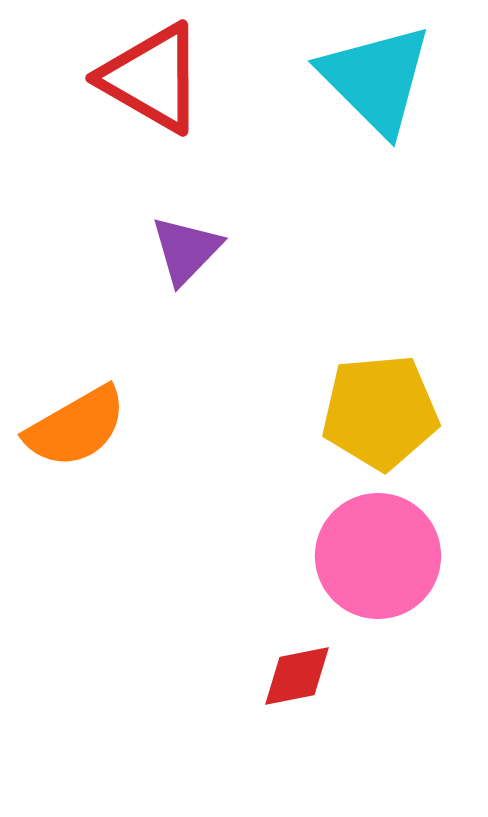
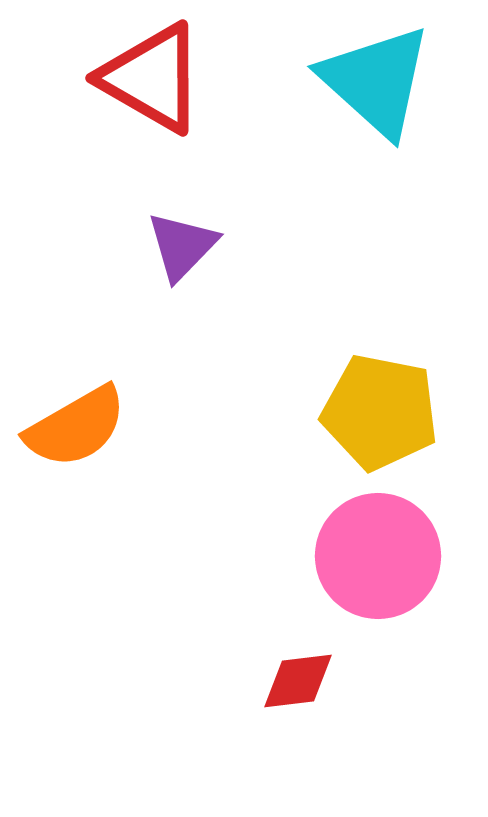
cyan triangle: moved 2 px down; rotated 3 degrees counterclockwise
purple triangle: moved 4 px left, 4 px up
yellow pentagon: rotated 16 degrees clockwise
red diamond: moved 1 px right, 5 px down; rotated 4 degrees clockwise
